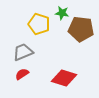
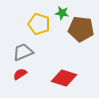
red semicircle: moved 2 px left
